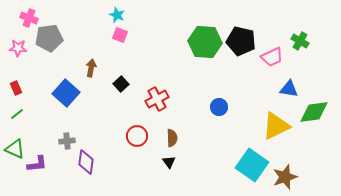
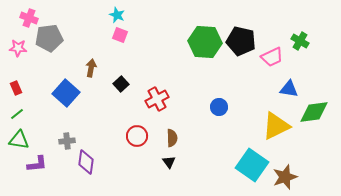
green triangle: moved 4 px right, 9 px up; rotated 15 degrees counterclockwise
